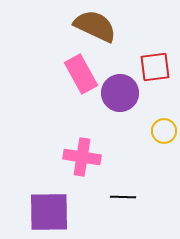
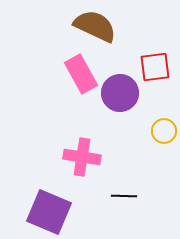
black line: moved 1 px right, 1 px up
purple square: rotated 24 degrees clockwise
